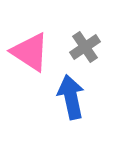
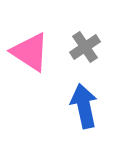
blue arrow: moved 13 px right, 9 px down
